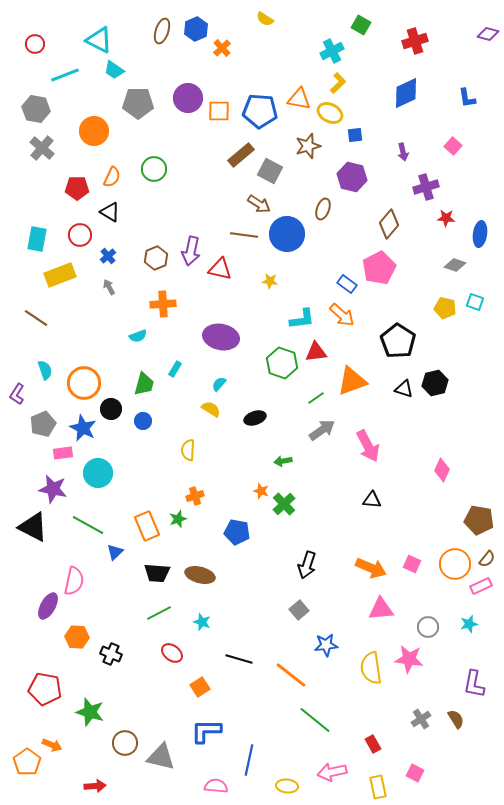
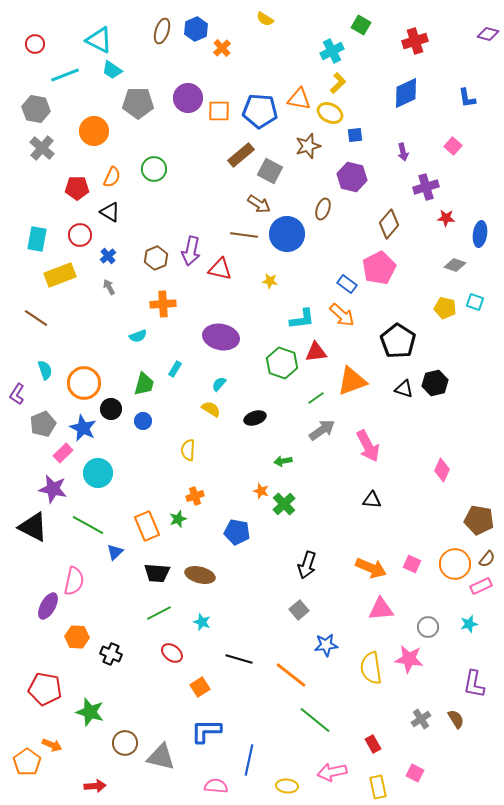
cyan trapezoid at (114, 70): moved 2 px left
pink rectangle at (63, 453): rotated 36 degrees counterclockwise
